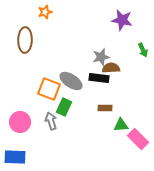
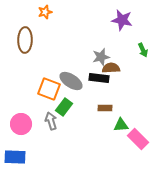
green rectangle: rotated 12 degrees clockwise
pink circle: moved 1 px right, 2 px down
